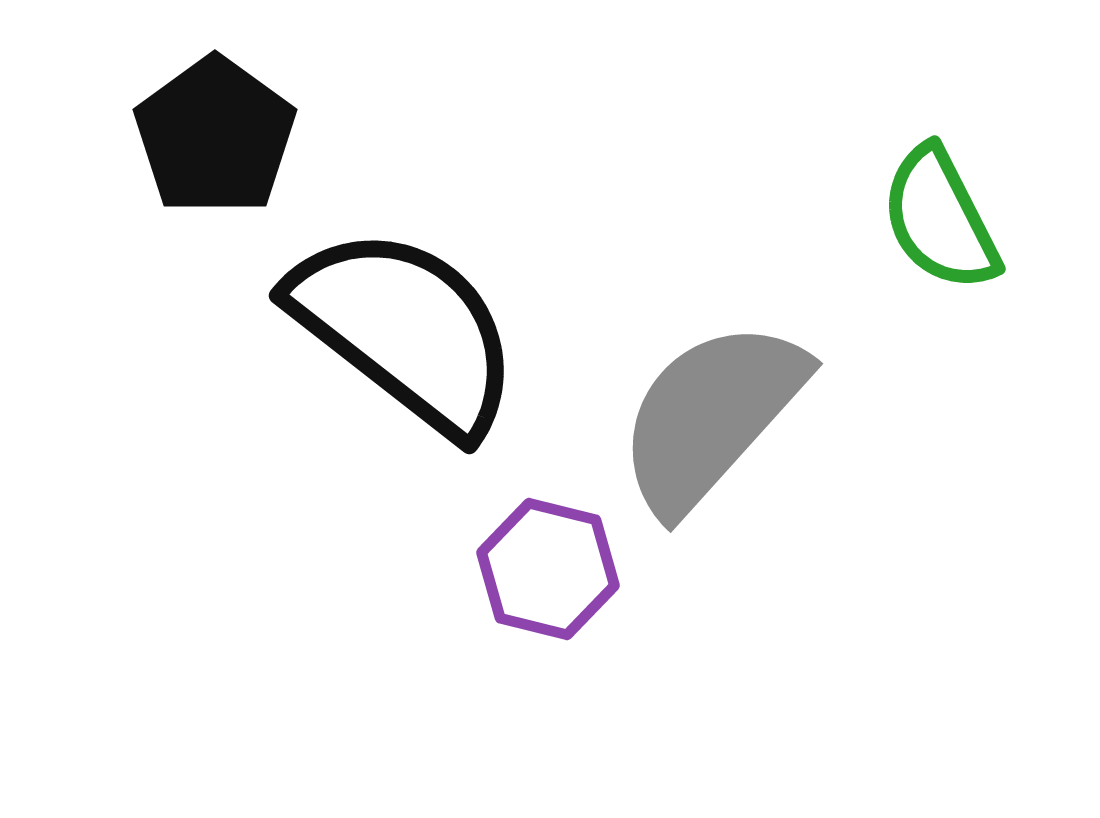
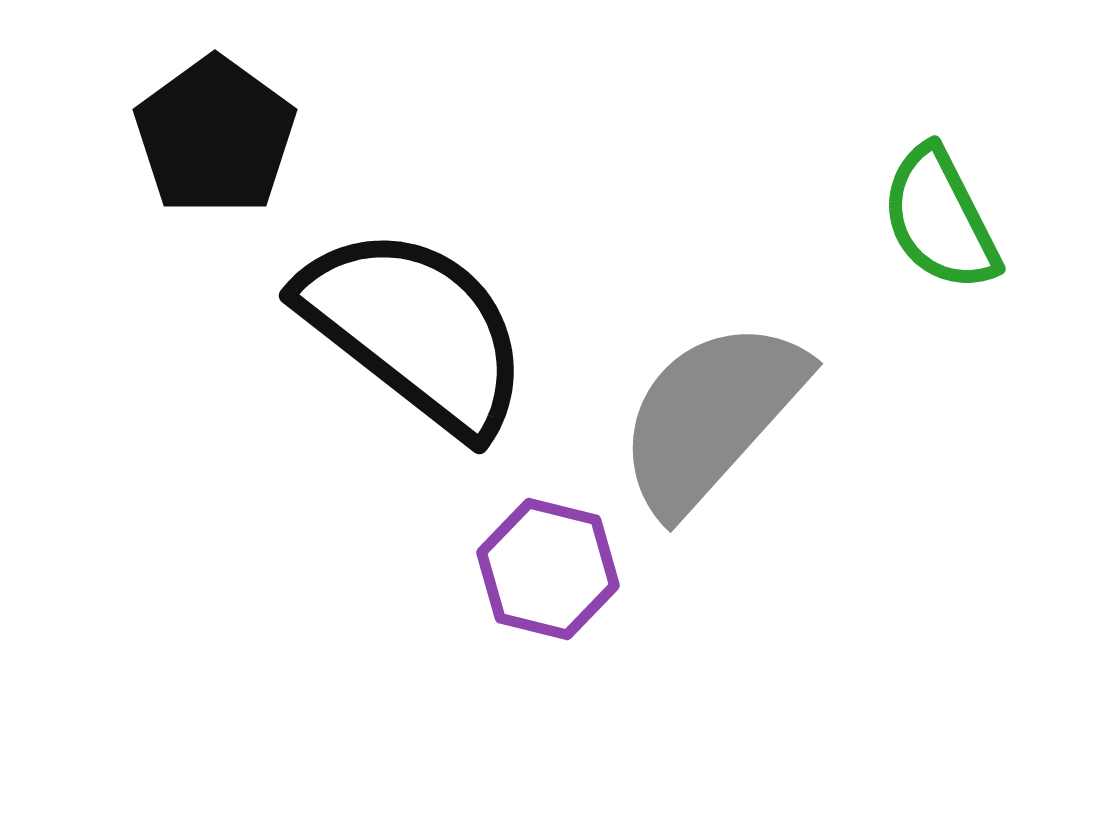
black semicircle: moved 10 px right
